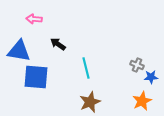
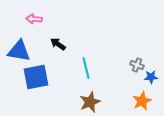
blue square: rotated 16 degrees counterclockwise
